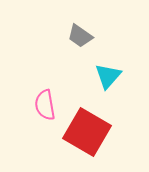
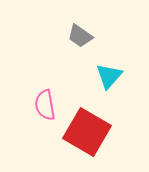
cyan triangle: moved 1 px right
